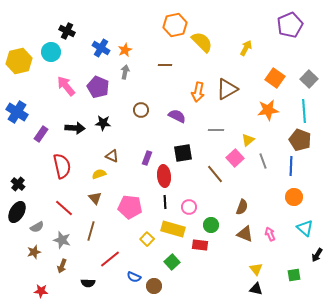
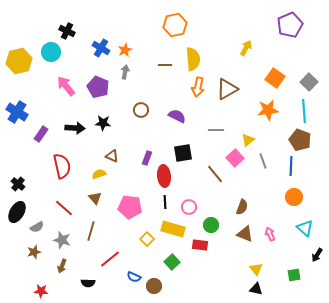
yellow semicircle at (202, 42): moved 9 px left, 17 px down; rotated 40 degrees clockwise
gray square at (309, 79): moved 3 px down
orange arrow at (198, 92): moved 5 px up
